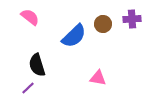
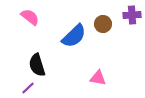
purple cross: moved 4 px up
